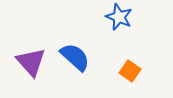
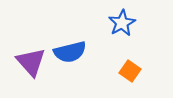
blue star: moved 3 px right, 6 px down; rotated 20 degrees clockwise
blue semicircle: moved 5 px left, 5 px up; rotated 124 degrees clockwise
